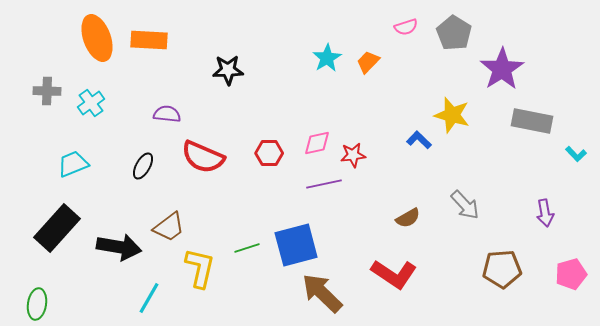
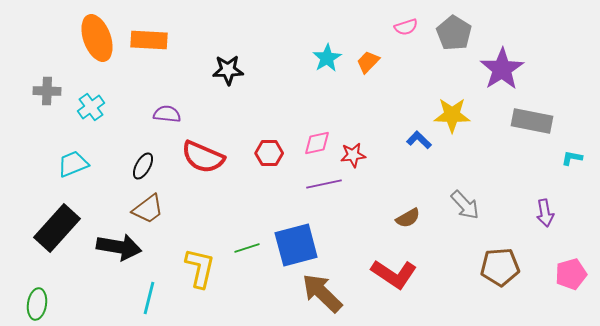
cyan cross: moved 4 px down
yellow star: rotated 15 degrees counterclockwise
cyan L-shape: moved 4 px left, 4 px down; rotated 145 degrees clockwise
brown trapezoid: moved 21 px left, 18 px up
brown pentagon: moved 2 px left, 2 px up
cyan line: rotated 16 degrees counterclockwise
